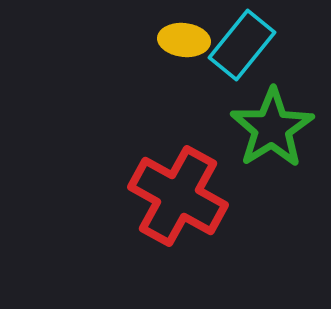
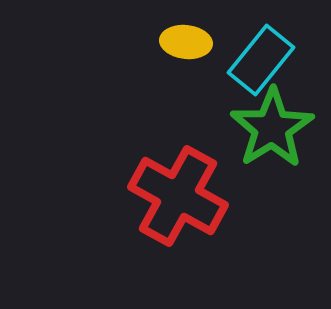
yellow ellipse: moved 2 px right, 2 px down
cyan rectangle: moved 19 px right, 15 px down
